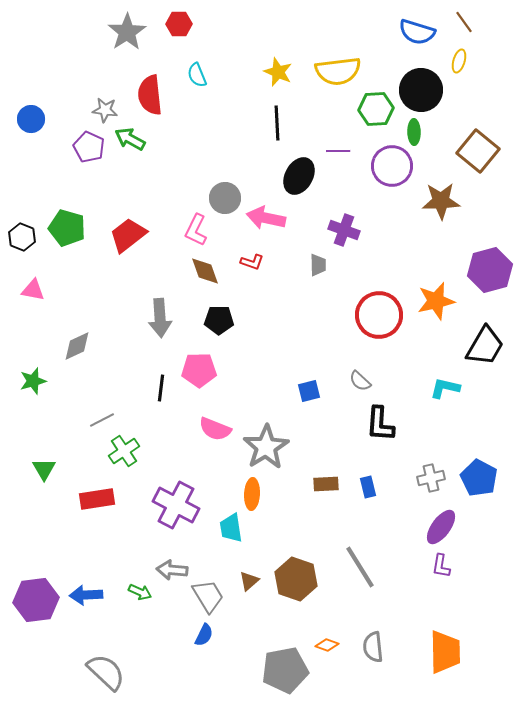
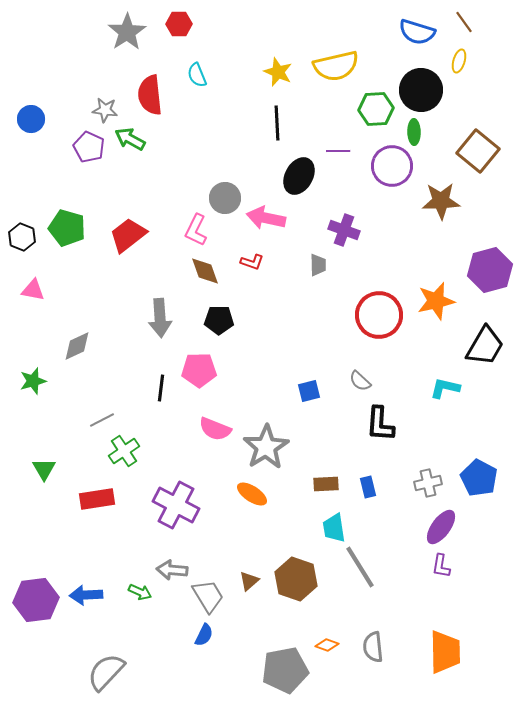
yellow semicircle at (338, 71): moved 2 px left, 5 px up; rotated 6 degrees counterclockwise
gray cross at (431, 478): moved 3 px left, 5 px down
orange ellipse at (252, 494): rotated 60 degrees counterclockwise
cyan trapezoid at (231, 528): moved 103 px right
gray semicircle at (106, 672): rotated 90 degrees counterclockwise
